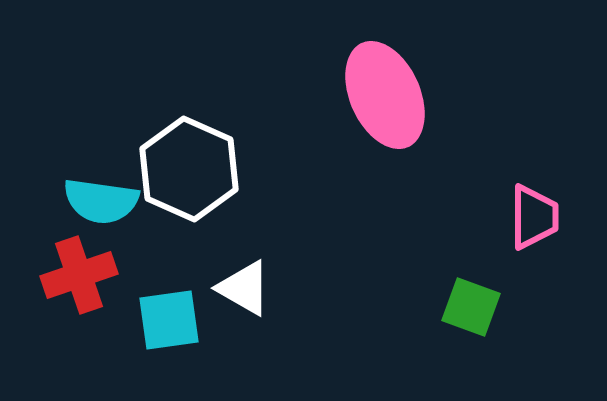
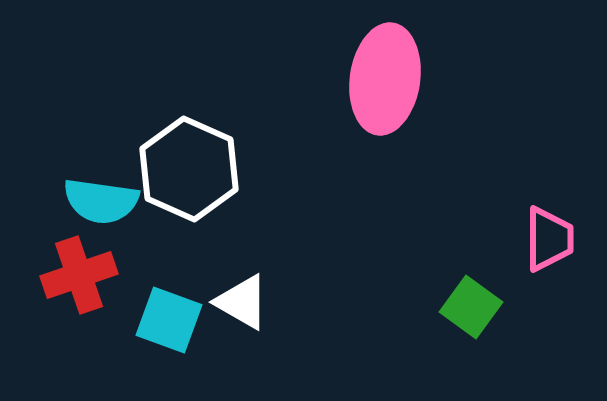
pink ellipse: moved 16 px up; rotated 32 degrees clockwise
pink trapezoid: moved 15 px right, 22 px down
white triangle: moved 2 px left, 14 px down
green square: rotated 16 degrees clockwise
cyan square: rotated 28 degrees clockwise
